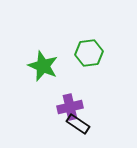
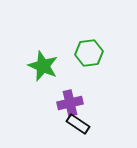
purple cross: moved 4 px up
